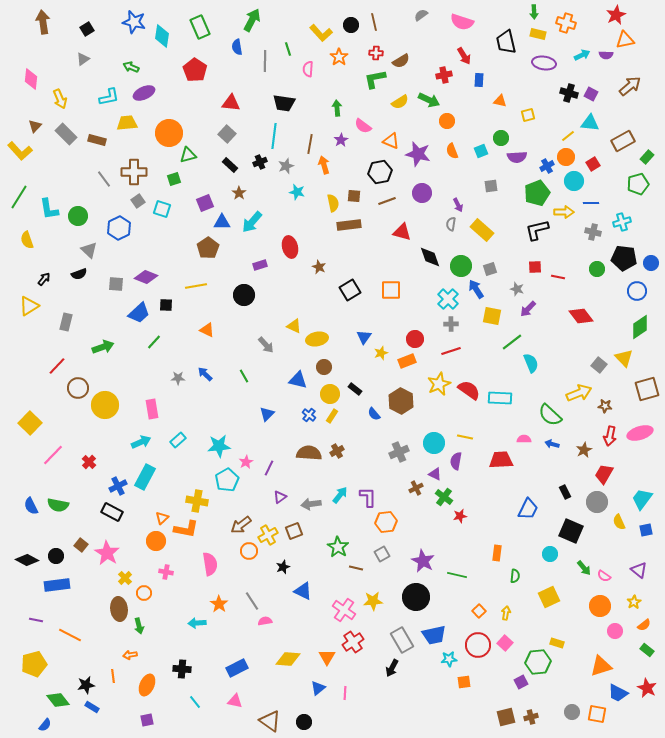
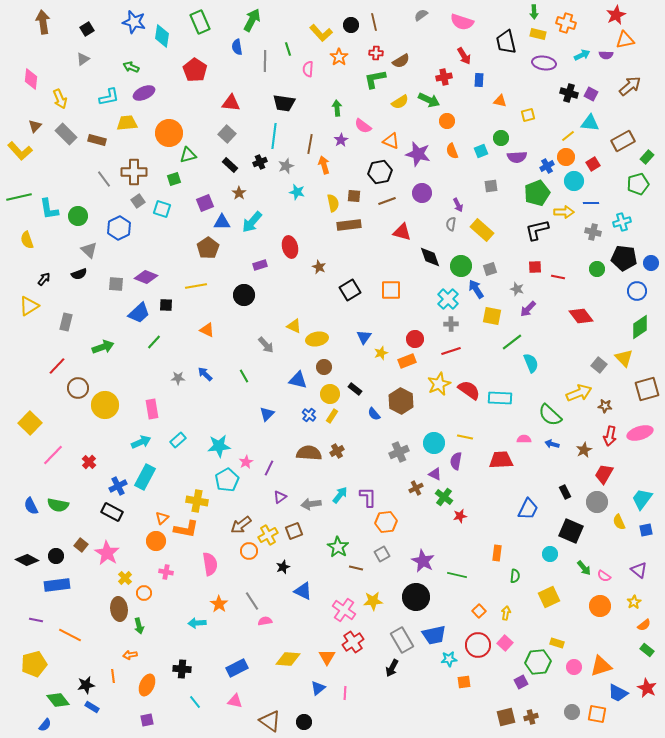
green rectangle at (200, 27): moved 5 px up
red cross at (444, 75): moved 2 px down
green line at (19, 197): rotated 45 degrees clockwise
pink circle at (615, 631): moved 41 px left, 36 px down
